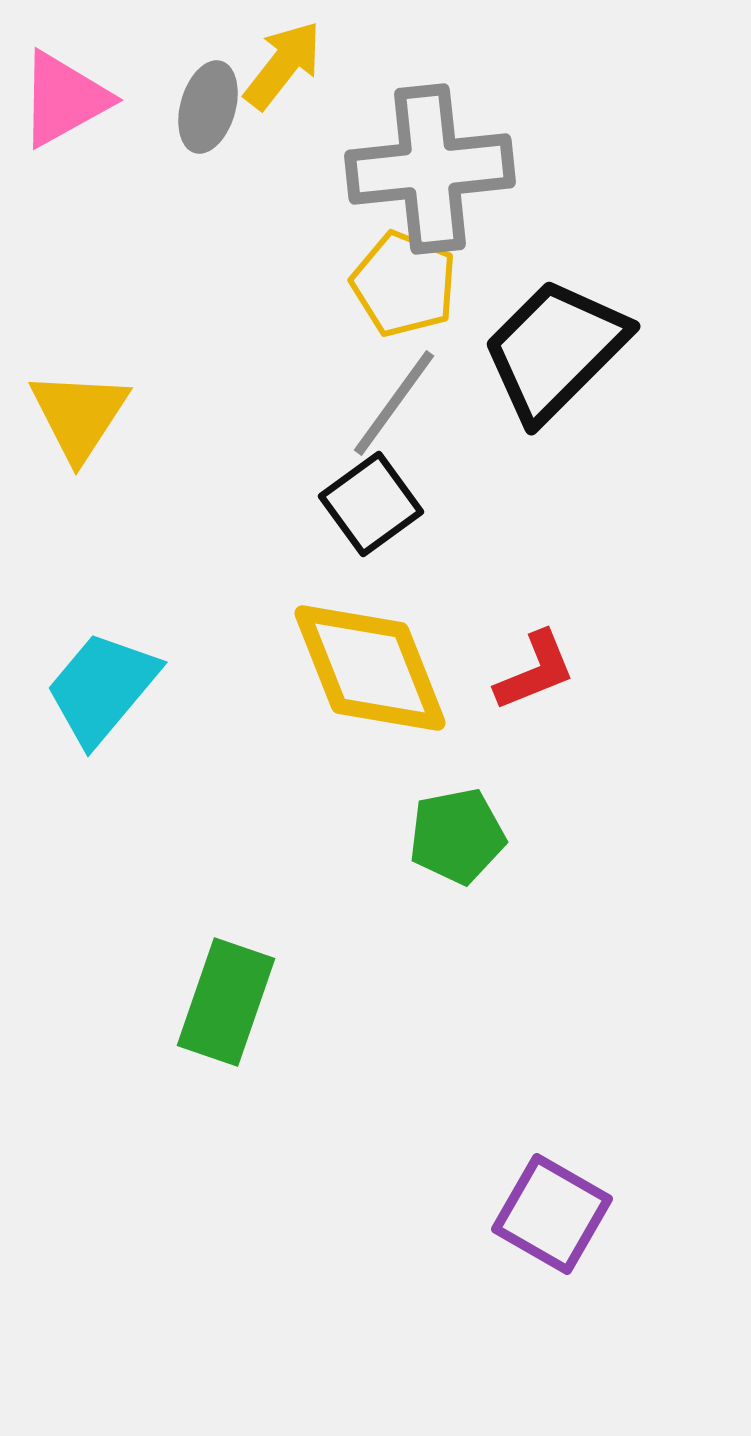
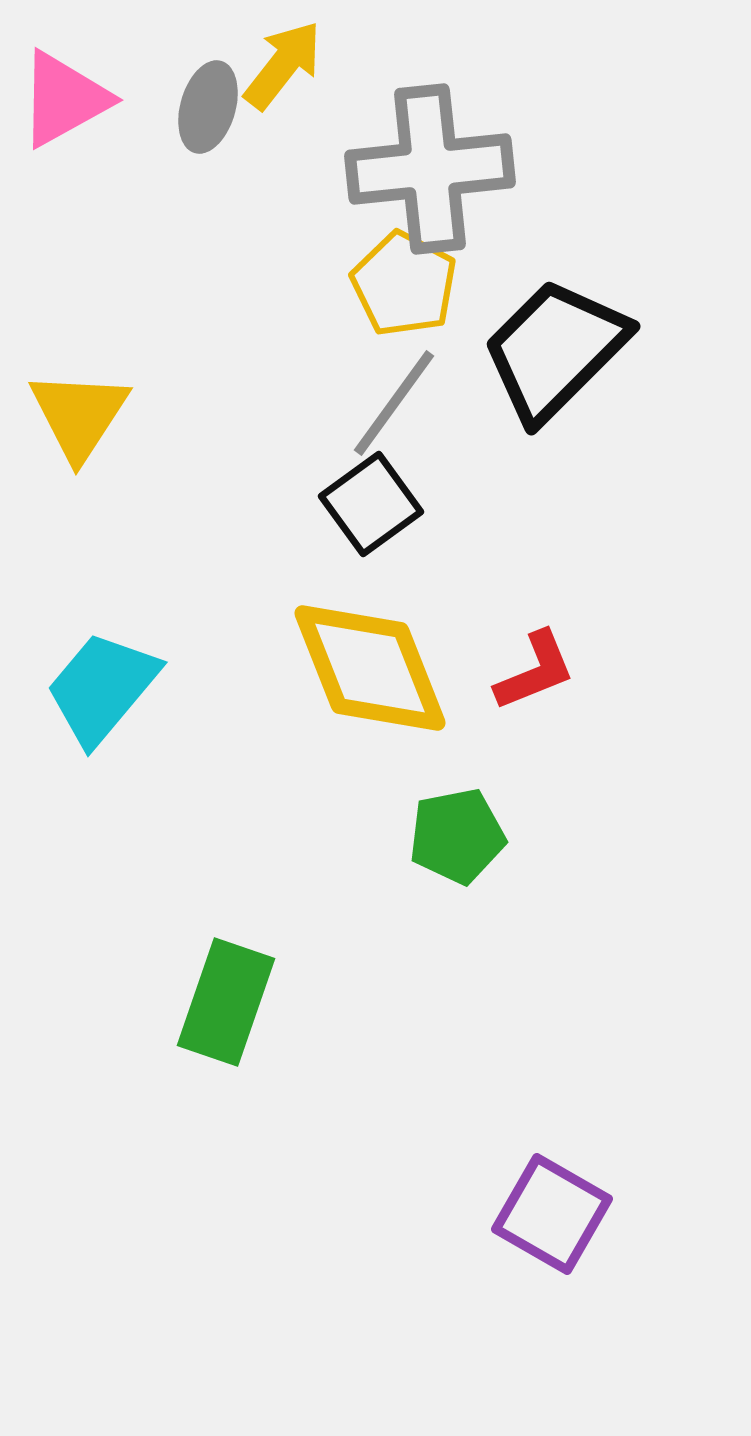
yellow pentagon: rotated 6 degrees clockwise
